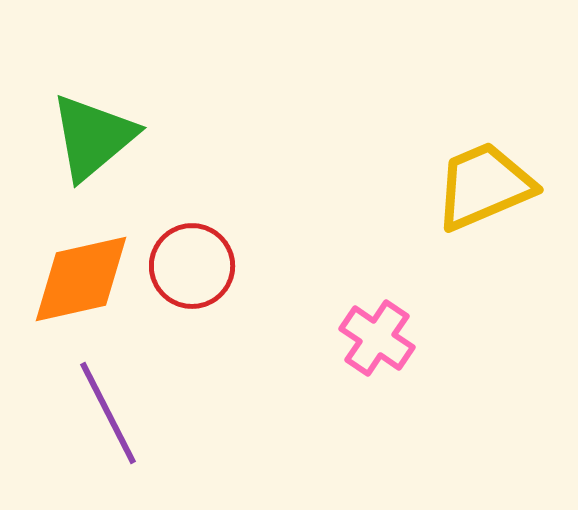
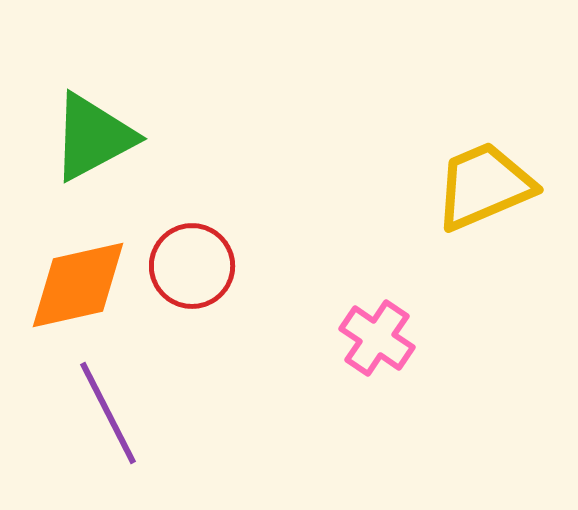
green triangle: rotated 12 degrees clockwise
orange diamond: moved 3 px left, 6 px down
